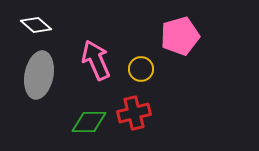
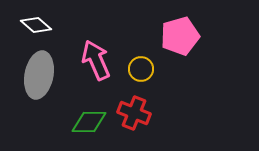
red cross: rotated 36 degrees clockwise
